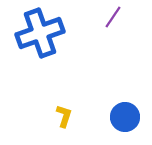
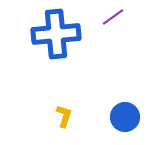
purple line: rotated 20 degrees clockwise
blue cross: moved 16 px right, 1 px down; rotated 15 degrees clockwise
